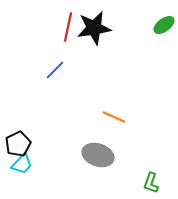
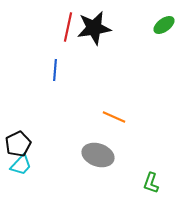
blue line: rotated 40 degrees counterclockwise
cyan trapezoid: moved 1 px left, 1 px down
